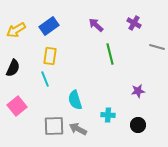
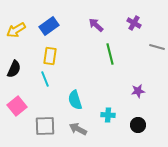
black semicircle: moved 1 px right, 1 px down
gray square: moved 9 px left
